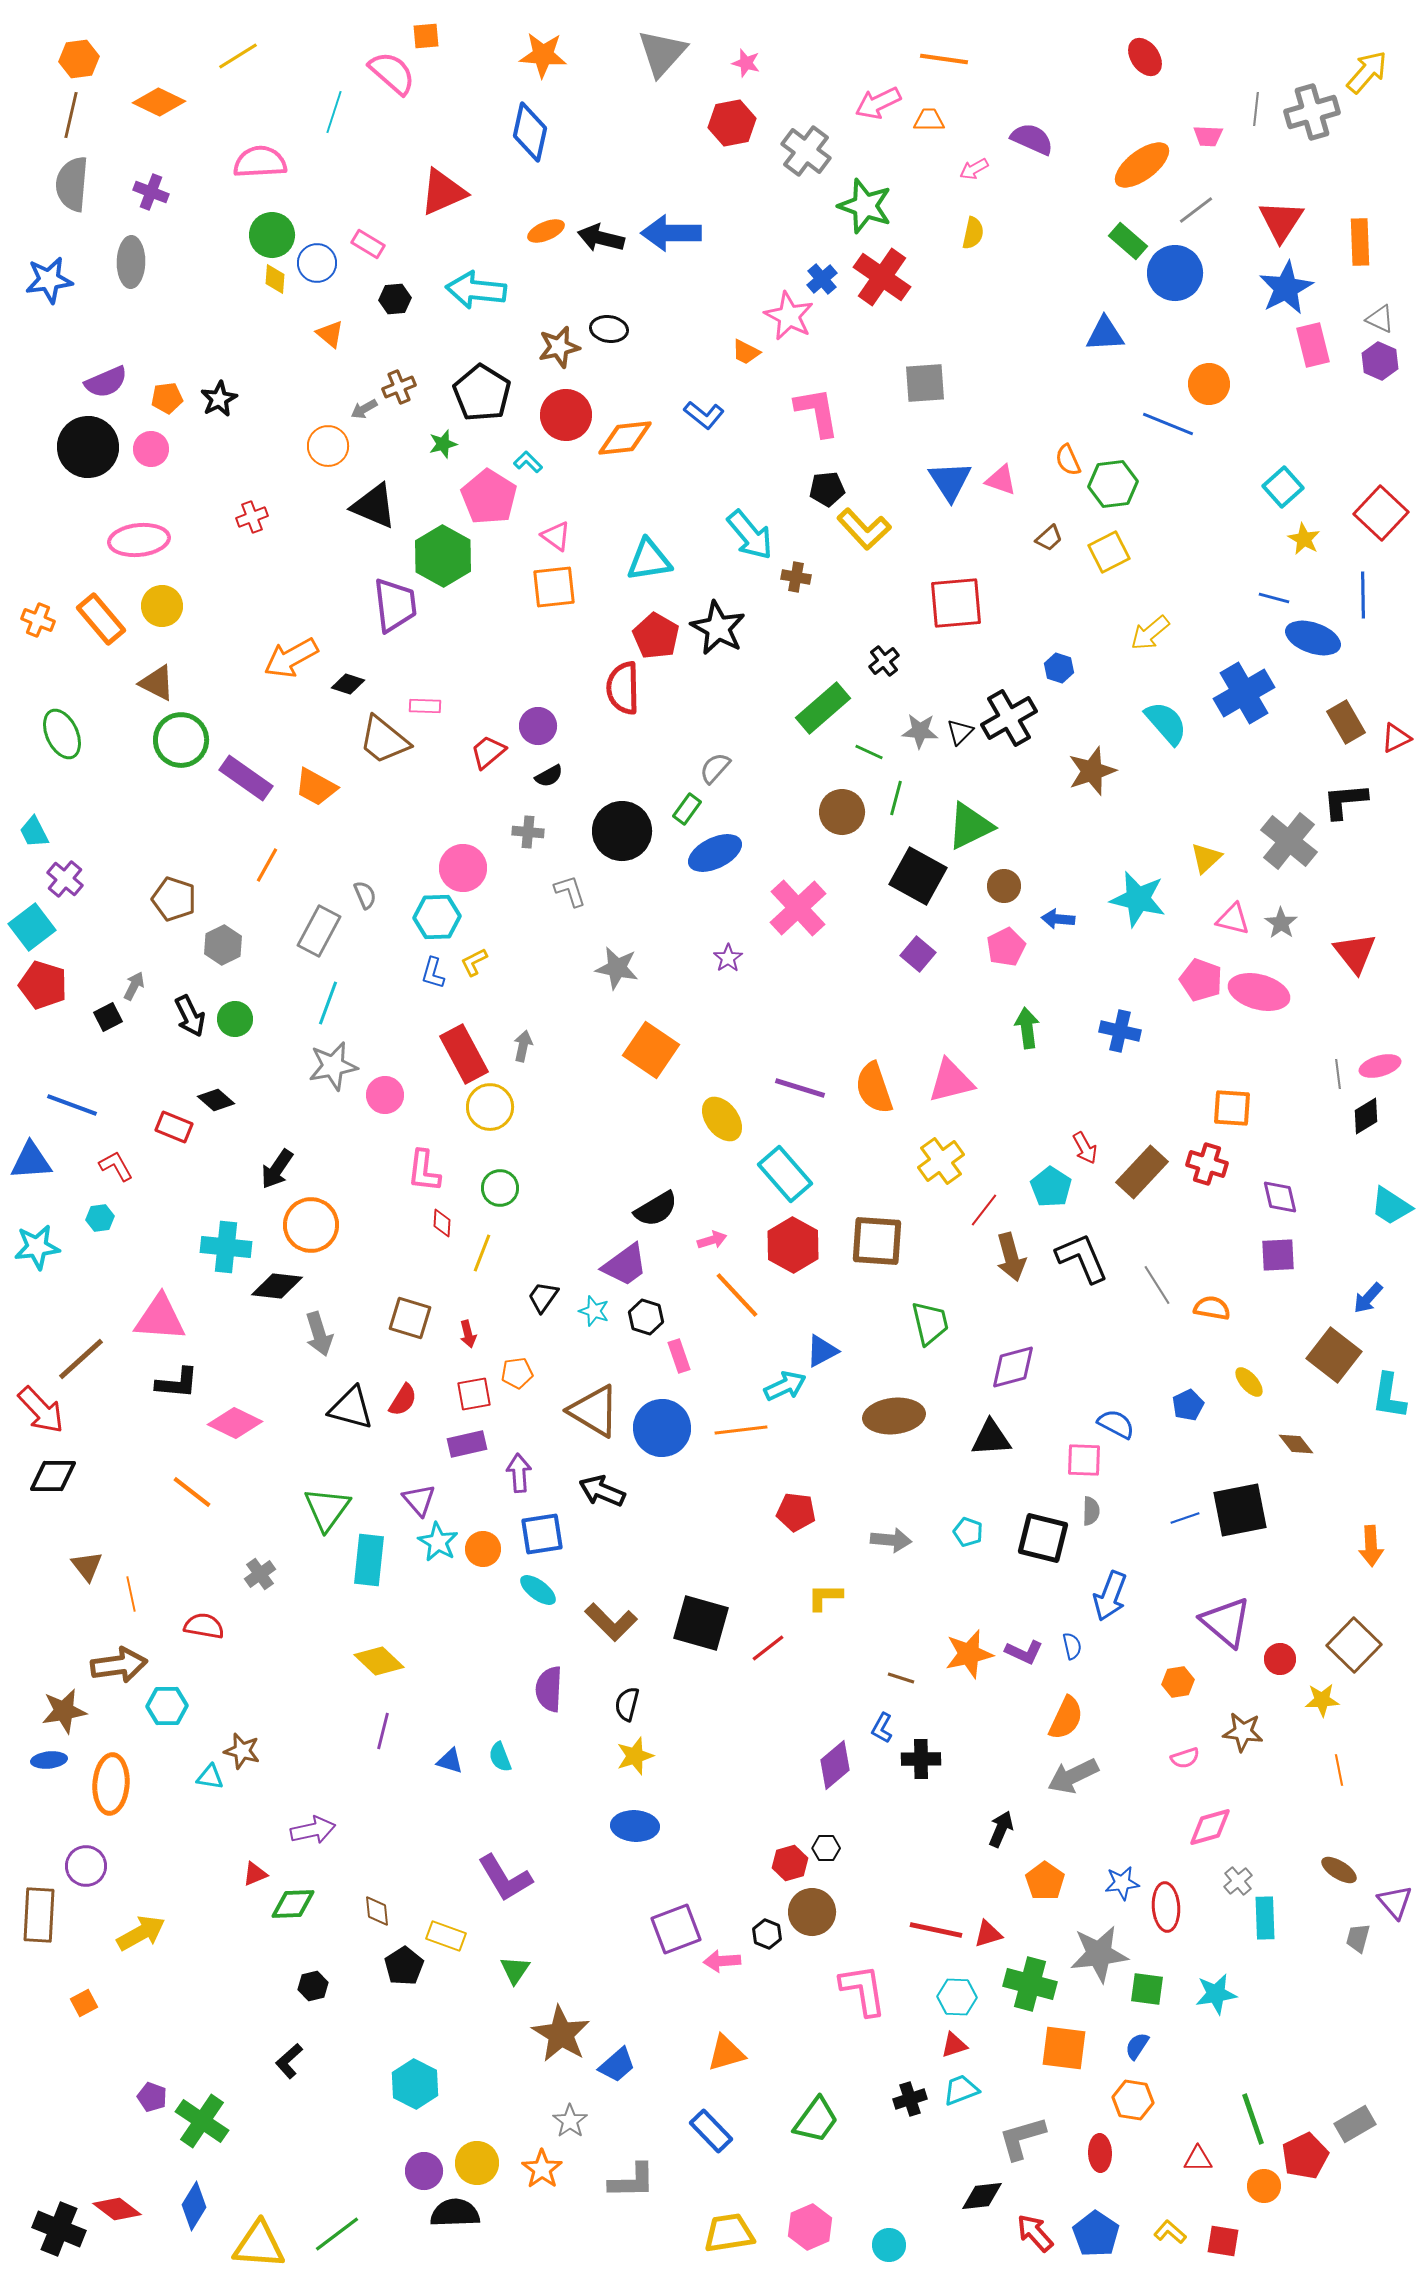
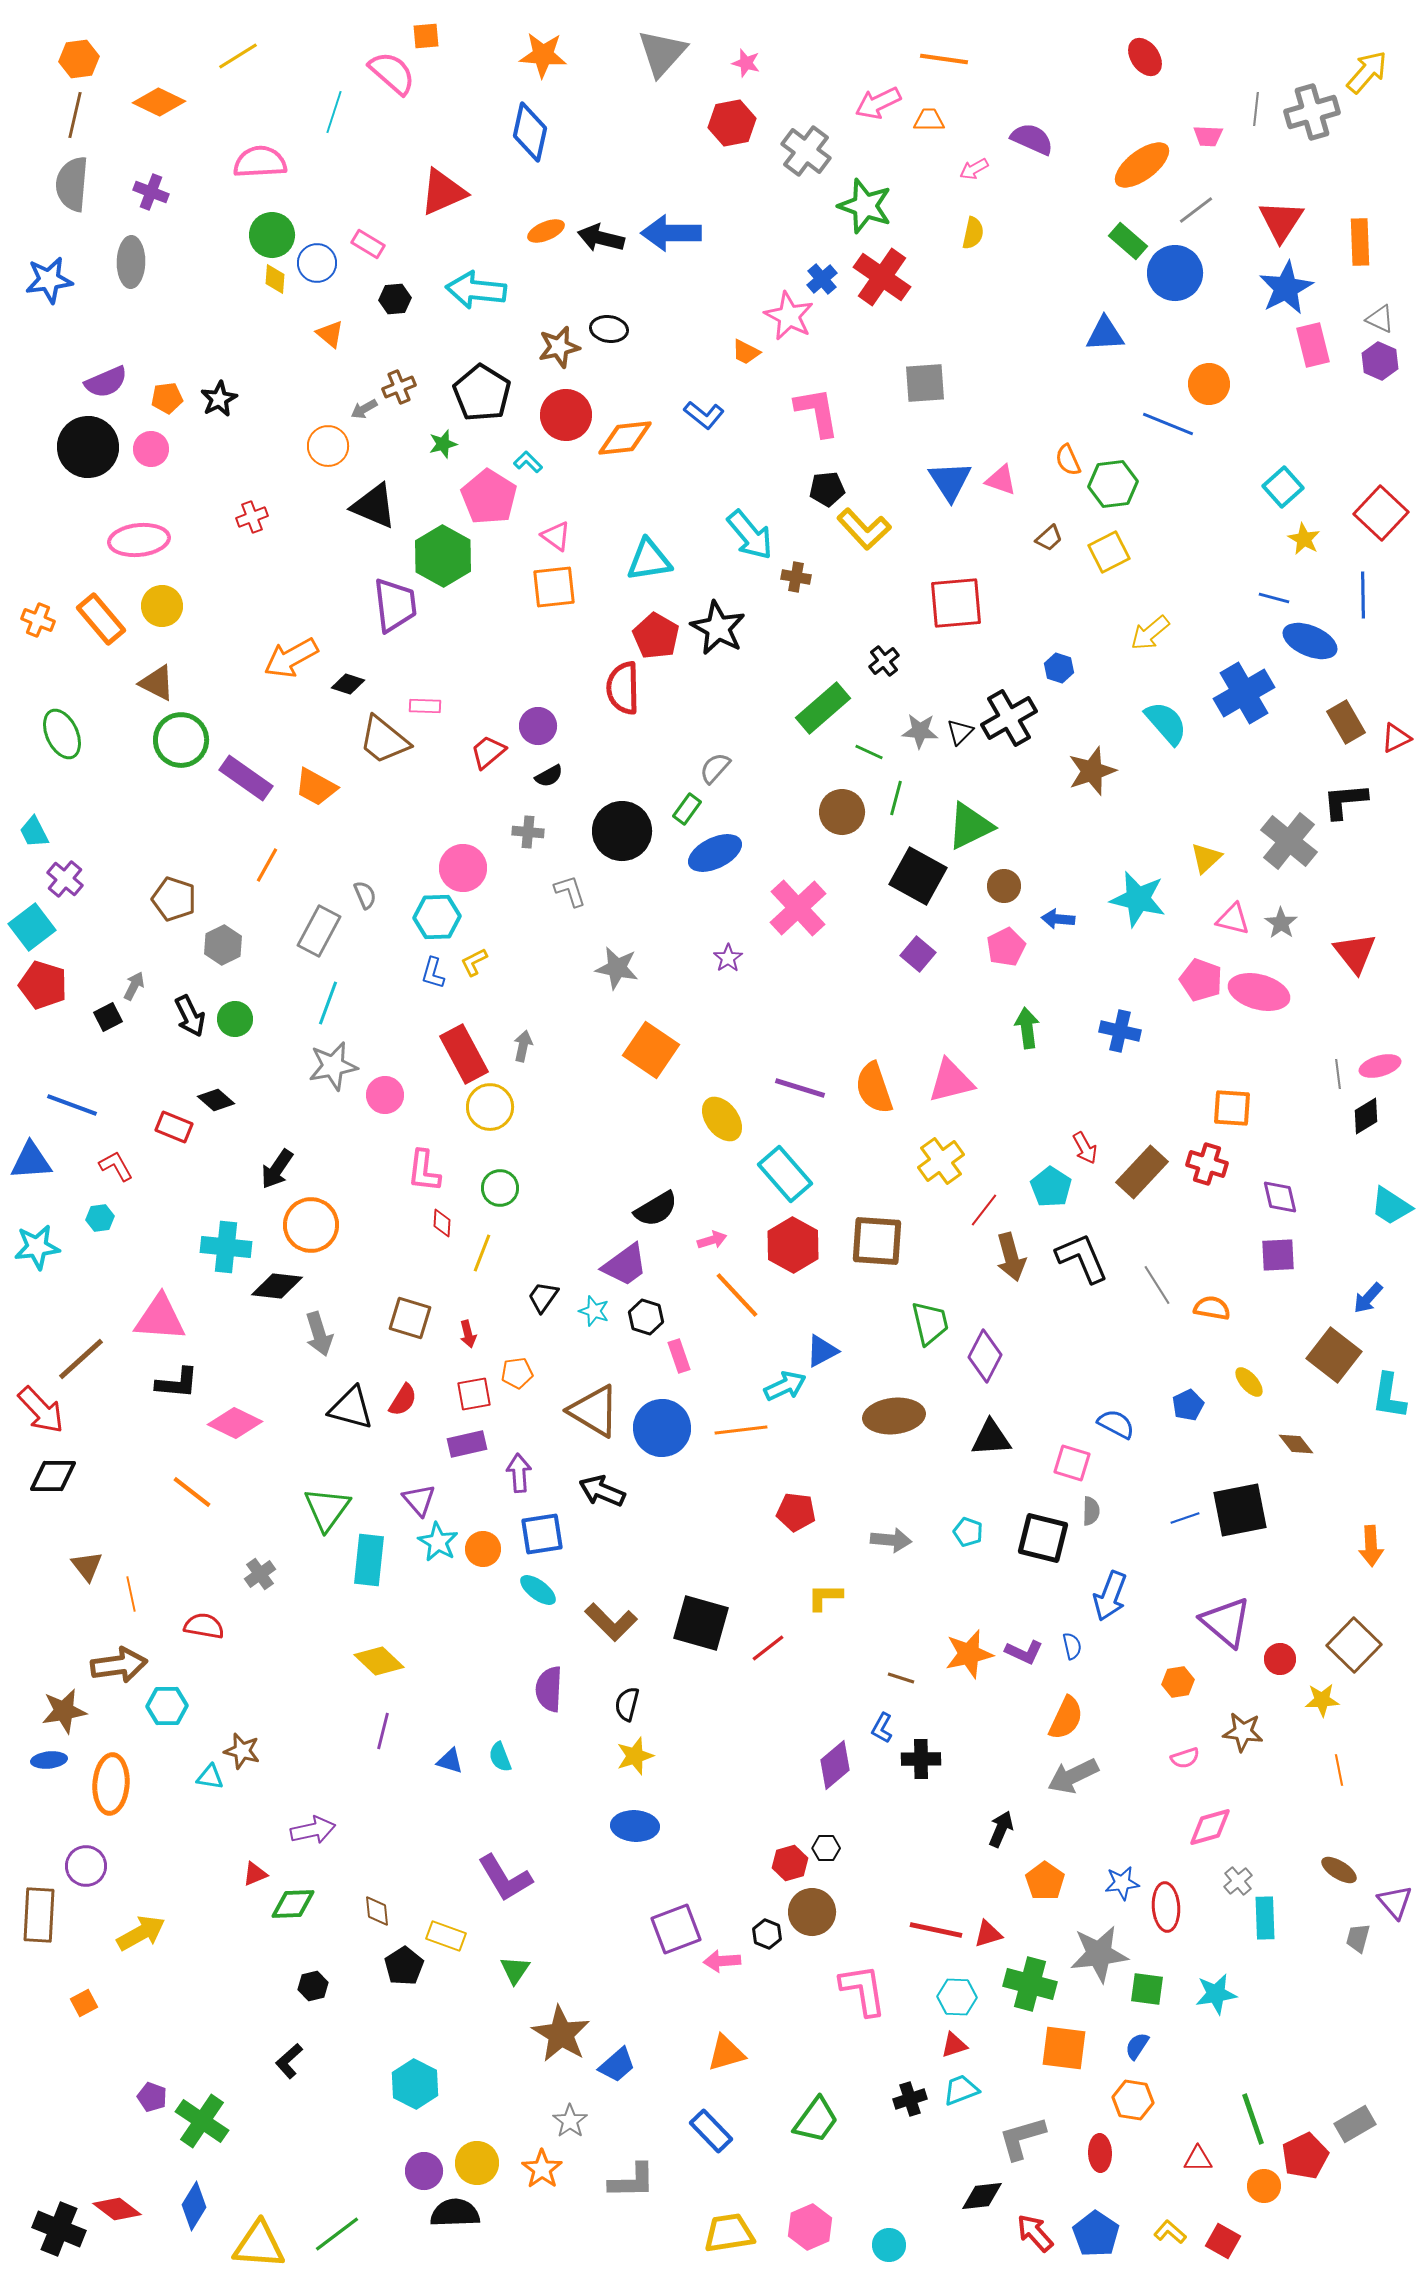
brown line at (71, 115): moved 4 px right
blue ellipse at (1313, 638): moved 3 px left, 3 px down; rotated 4 degrees clockwise
purple diamond at (1013, 1367): moved 28 px left, 11 px up; rotated 48 degrees counterclockwise
pink square at (1084, 1460): moved 12 px left, 3 px down; rotated 15 degrees clockwise
red square at (1223, 2241): rotated 20 degrees clockwise
